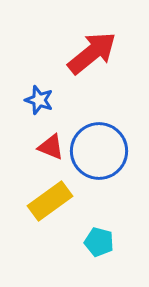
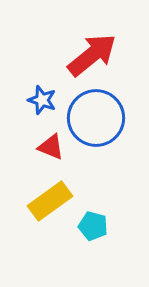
red arrow: moved 2 px down
blue star: moved 3 px right
blue circle: moved 3 px left, 33 px up
cyan pentagon: moved 6 px left, 16 px up
